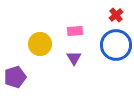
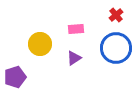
pink rectangle: moved 1 px right, 2 px up
blue circle: moved 3 px down
purple triangle: rotated 28 degrees clockwise
